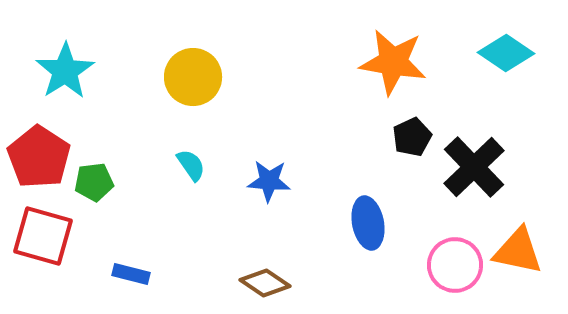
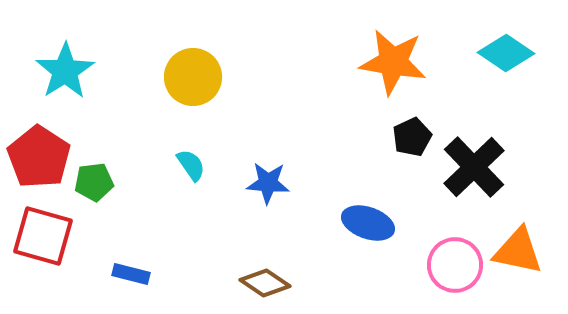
blue star: moved 1 px left, 2 px down
blue ellipse: rotated 60 degrees counterclockwise
